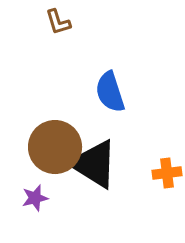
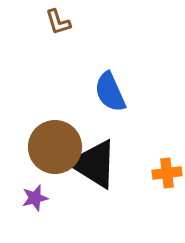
blue semicircle: rotated 6 degrees counterclockwise
